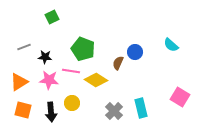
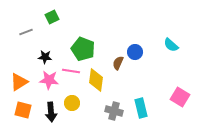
gray line: moved 2 px right, 15 px up
yellow diamond: rotated 65 degrees clockwise
gray cross: rotated 30 degrees counterclockwise
